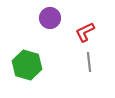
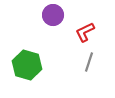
purple circle: moved 3 px right, 3 px up
gray line: rotated 24 degrees clockwise
